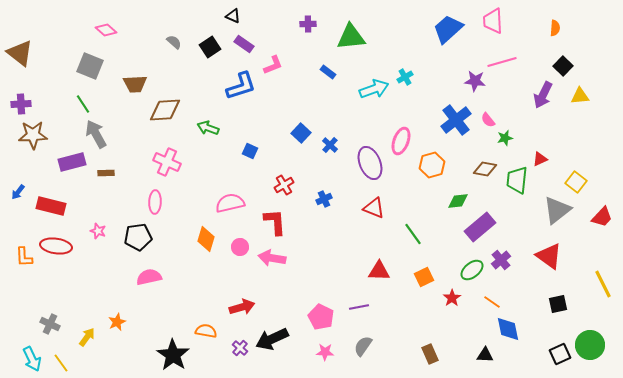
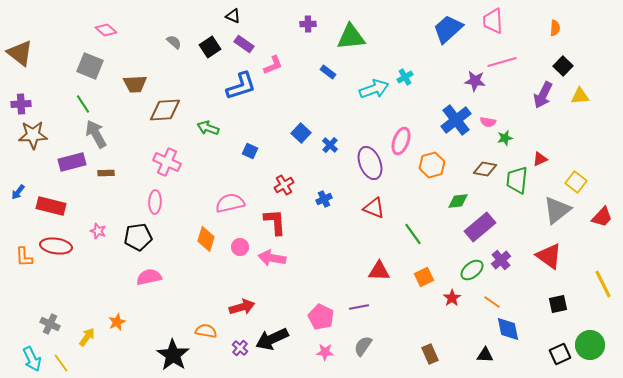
pink semicircle at (488, 120): moved 2 px down; rotated 42 degrees counterclockwise
